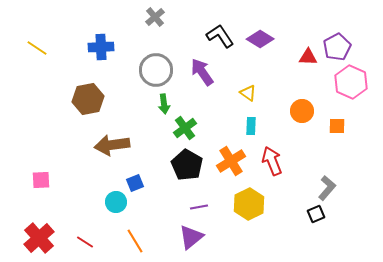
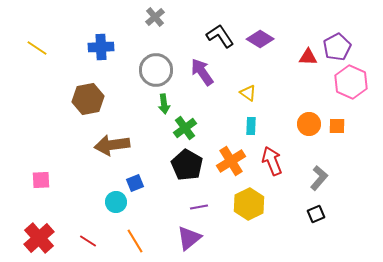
orange circle: moved 7 px right, 13 px down
gray L-shape: moved 8 px left, 10 px up
purple triangle: moved 2 px left, 1 px down
red line: moved 3 px right, 1 px up
